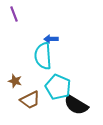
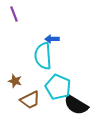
blue arrow: moved 1 px right
